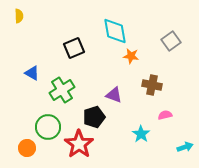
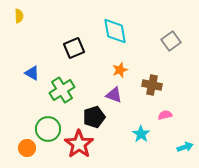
orange star: moved 11 px left, 14 px down; rotated 28 degrees counterclockwise
green circle: moved 2 px down
